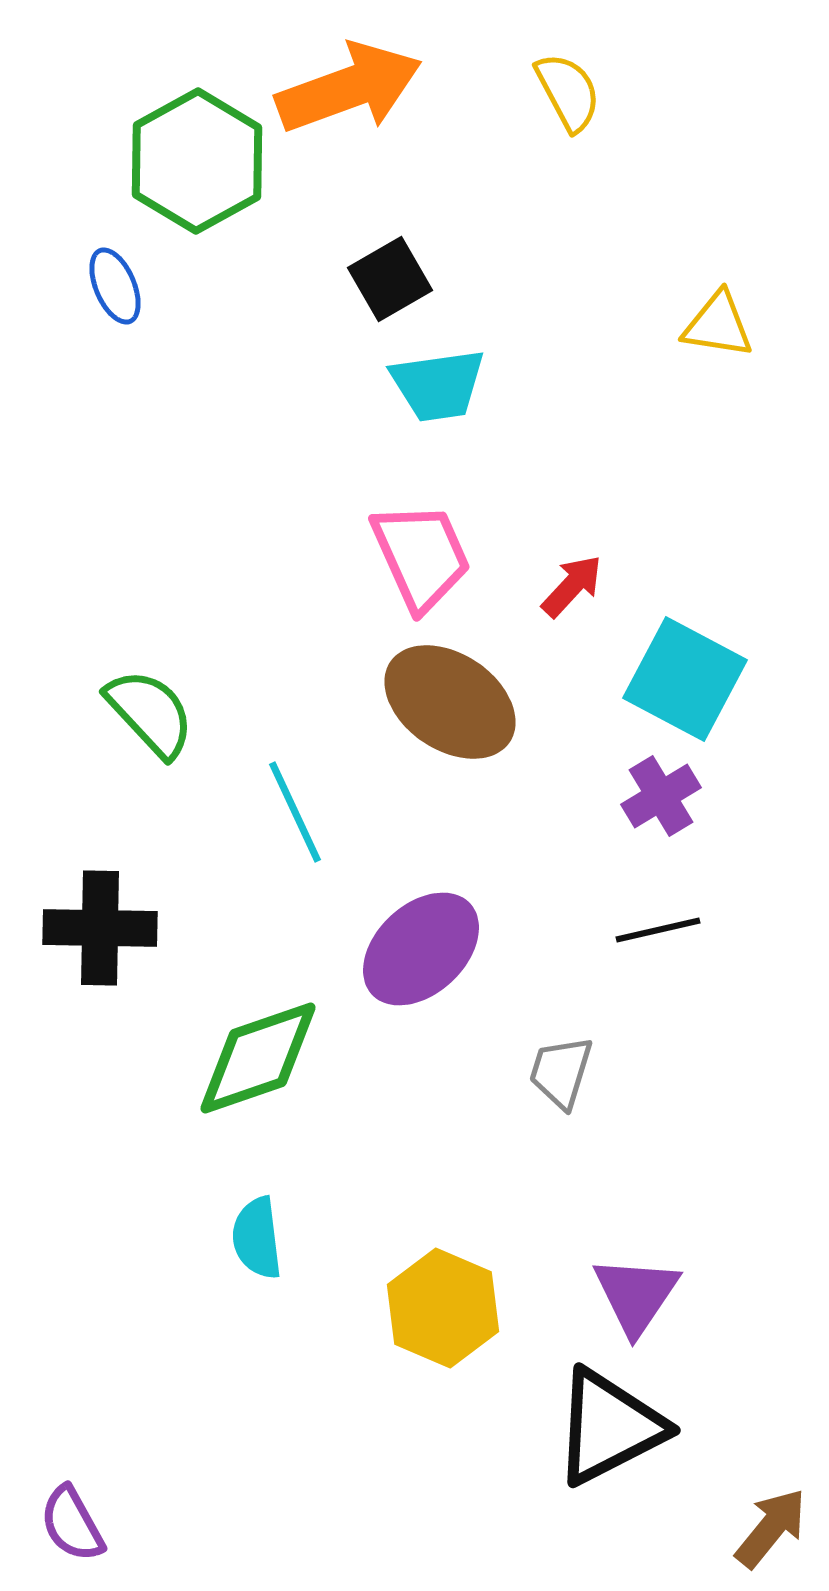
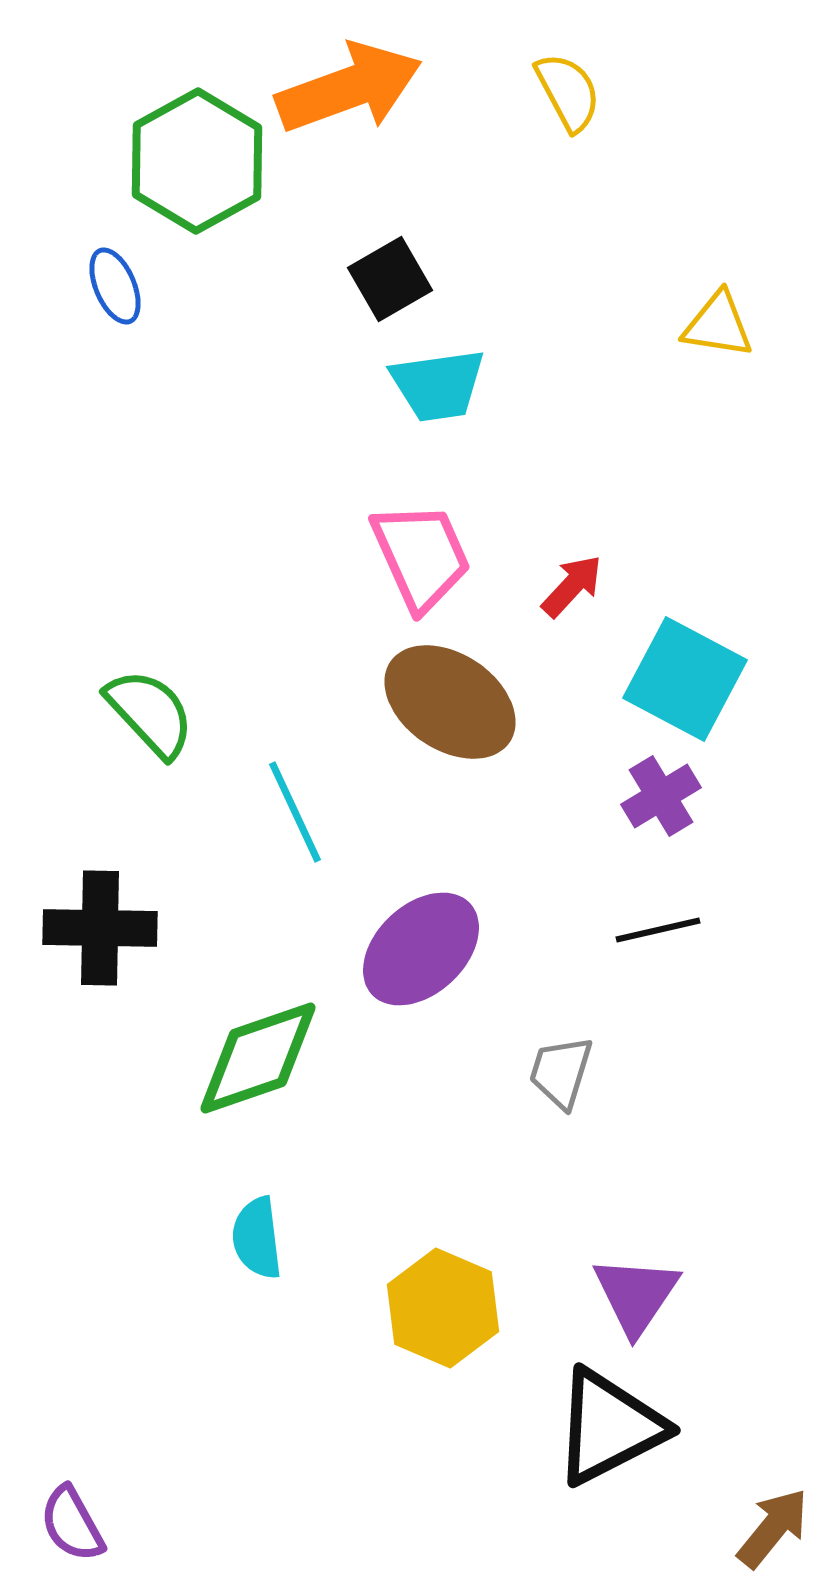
brown arrow: moved 2 px right
